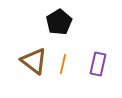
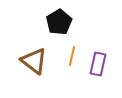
orange line: moved 9 px right, 8 px up
